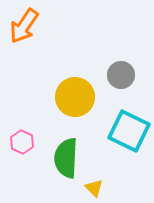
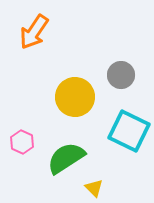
orange arrow: moved 10 px right, 6 px down
green semicircle: rotated 54 degrees clockwise
